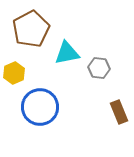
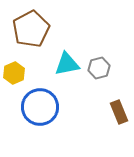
cyan triangle: moved 11 px down
gray hexagon: rotated 20 degrees counterclockwise
